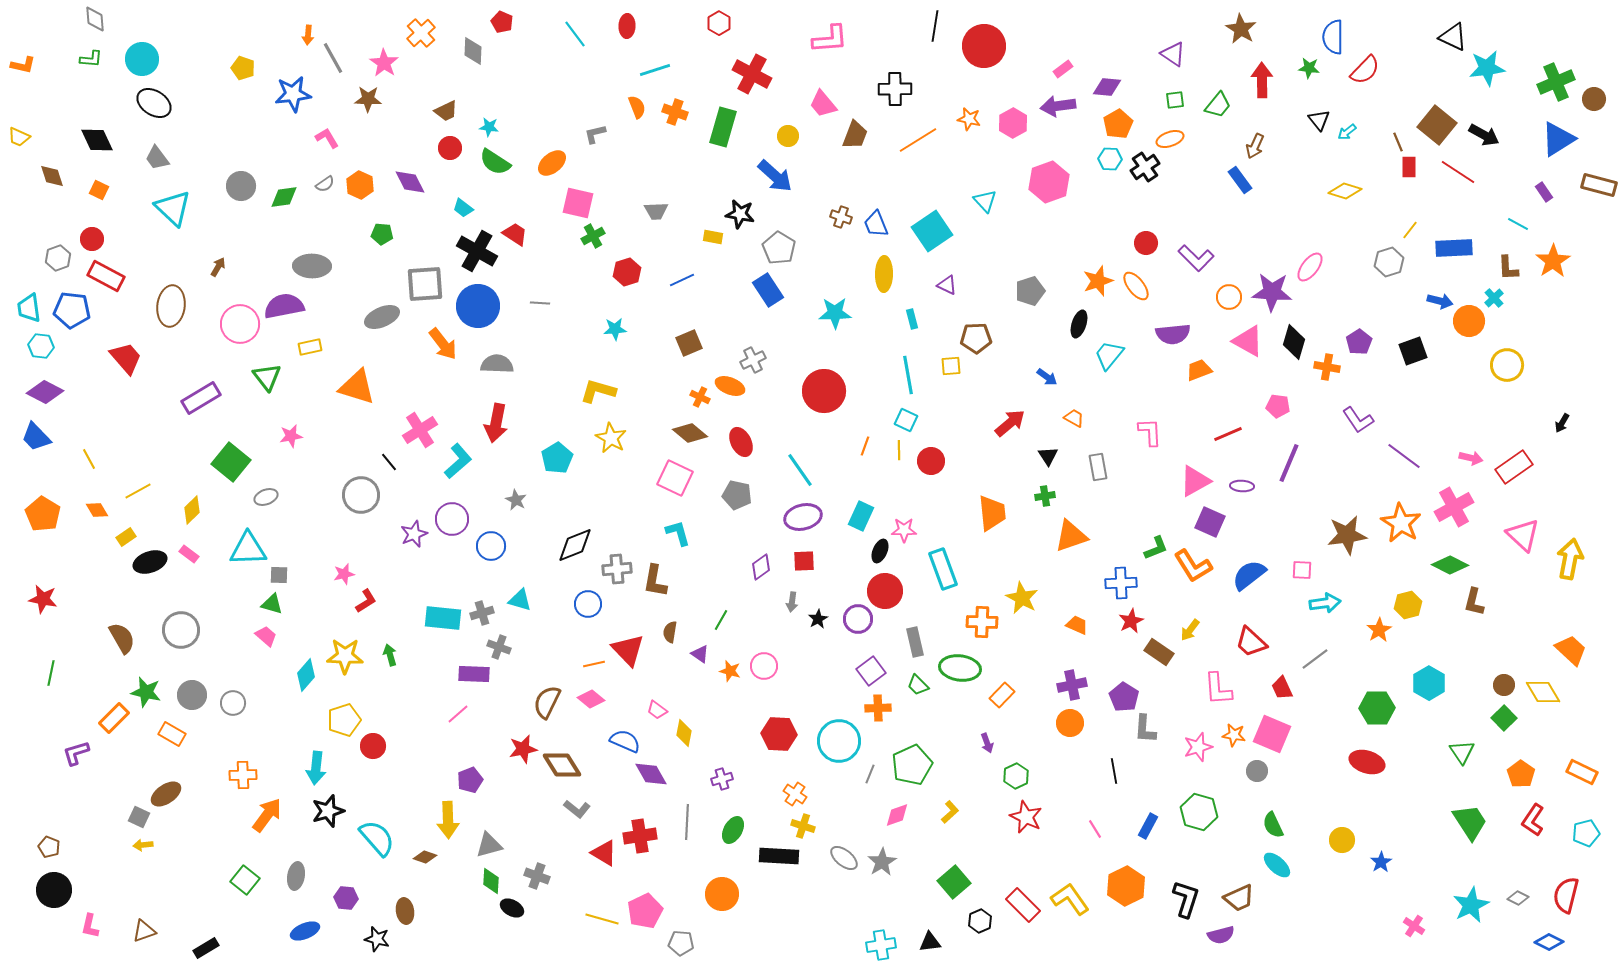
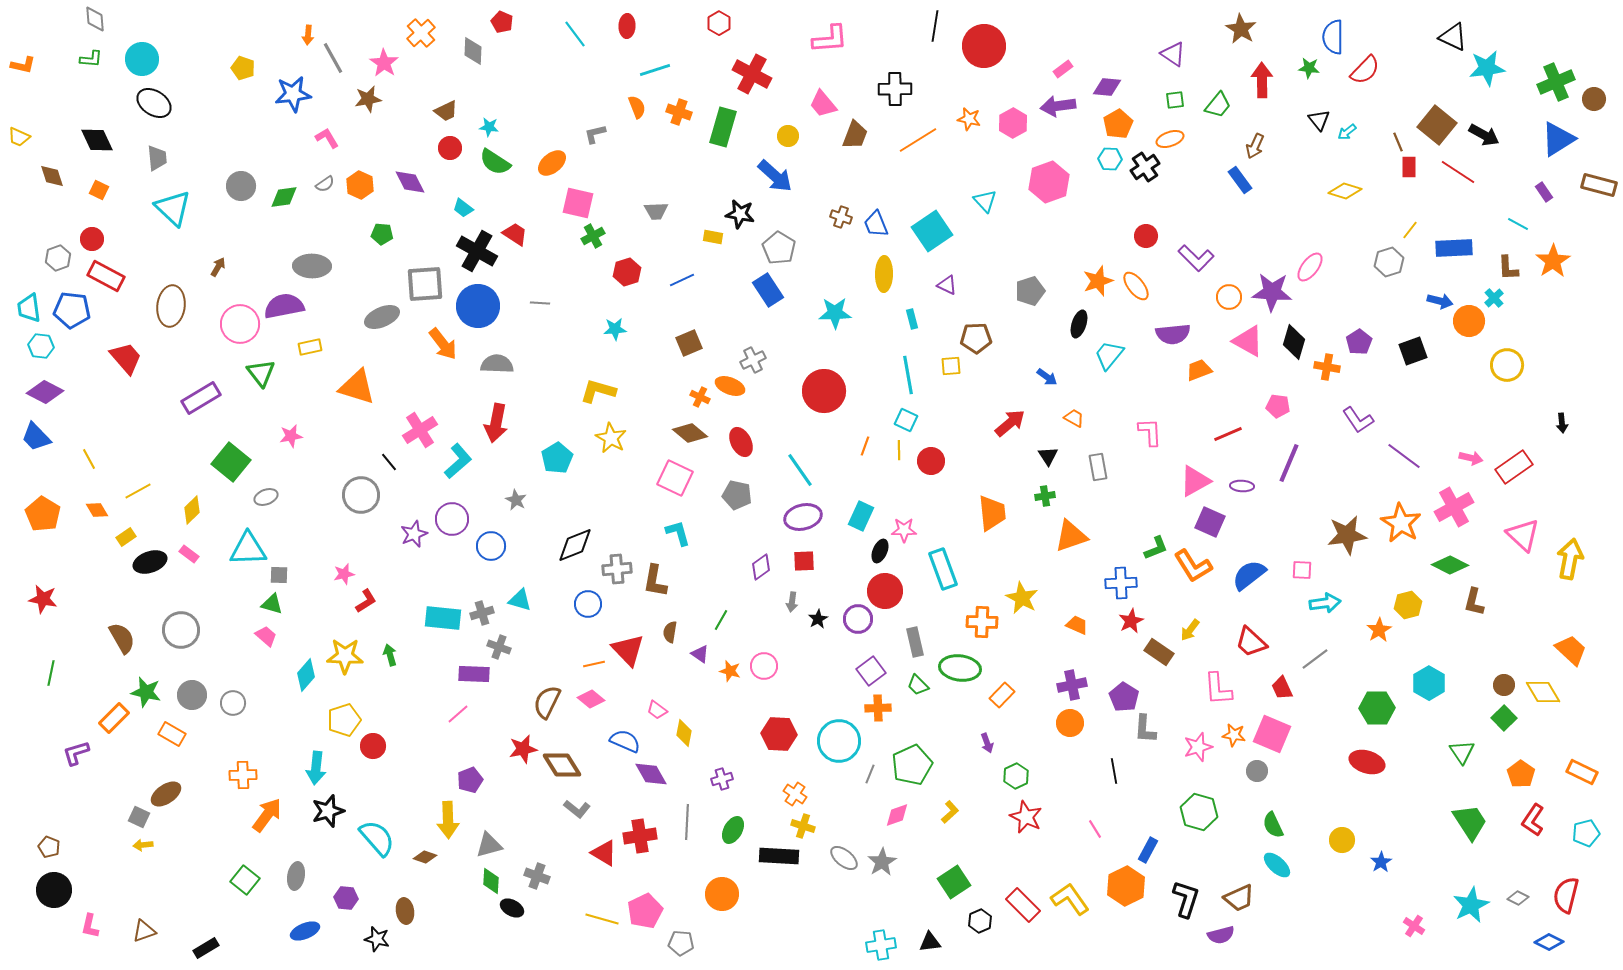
brown star at (368, 99): rotated 12 degrees counterclockwise
orange cross at (675, 112): moved 4 px right
gray trapezoid at (157, 158): rotated 148 degrees counterclockwise
red circle at (1146, 243): moved 7 px up
green triangle at (267, 377): moved 6 px left, 4 px up
black arrow at (1562, 423): rotated 36 degrees counterclockwise
blue rectangle at (1148, 826): moved 24 px down
green square at (954, 882): rotated 8 degrees clockwise
